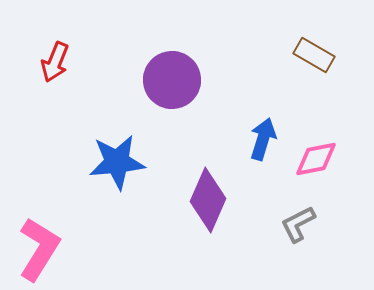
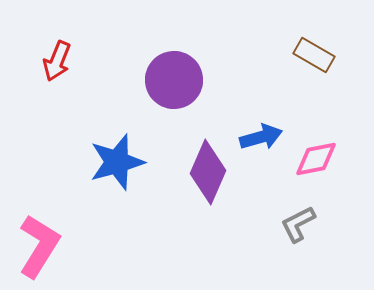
red arrow: moved 2 px right, 1 px up
purple circle: moved 2 px right
blue arrow: moved 2 px left, 2 px up; rotated 57 degrees clockwise
blue star: rotated 10 degrees counterclockwise
purple diamond: moved 28 px up
pink L-shape: moved 3 px up
